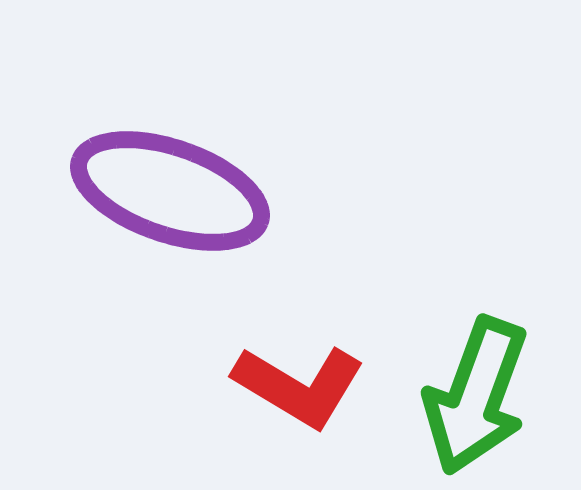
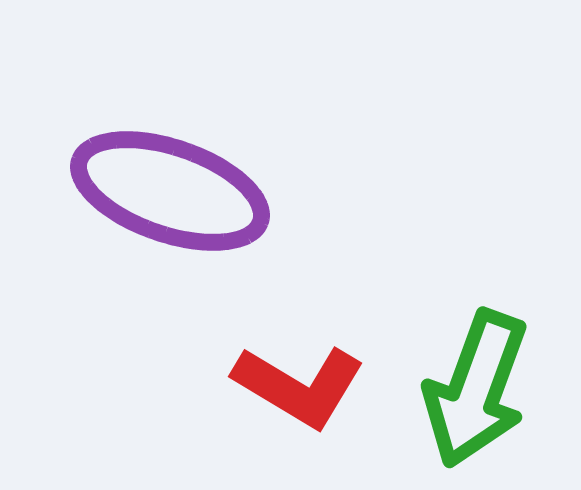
green arrow: moved 7 px up
